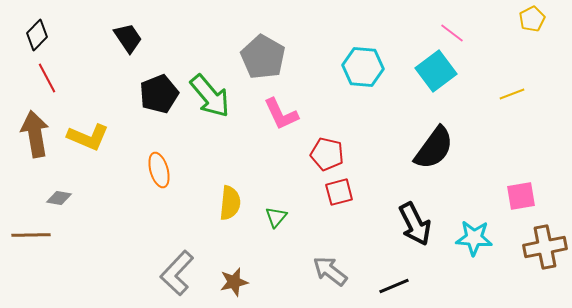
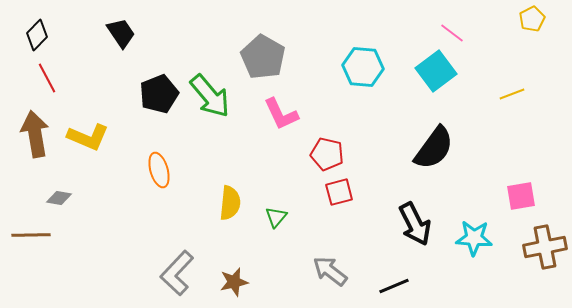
black trapezoid: moved 7 px left, 5 px up
